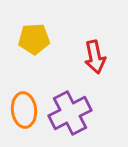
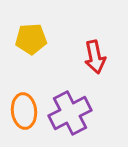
yellow pentagon: moved 3 px left
orange ellipse: moved 1 px down
